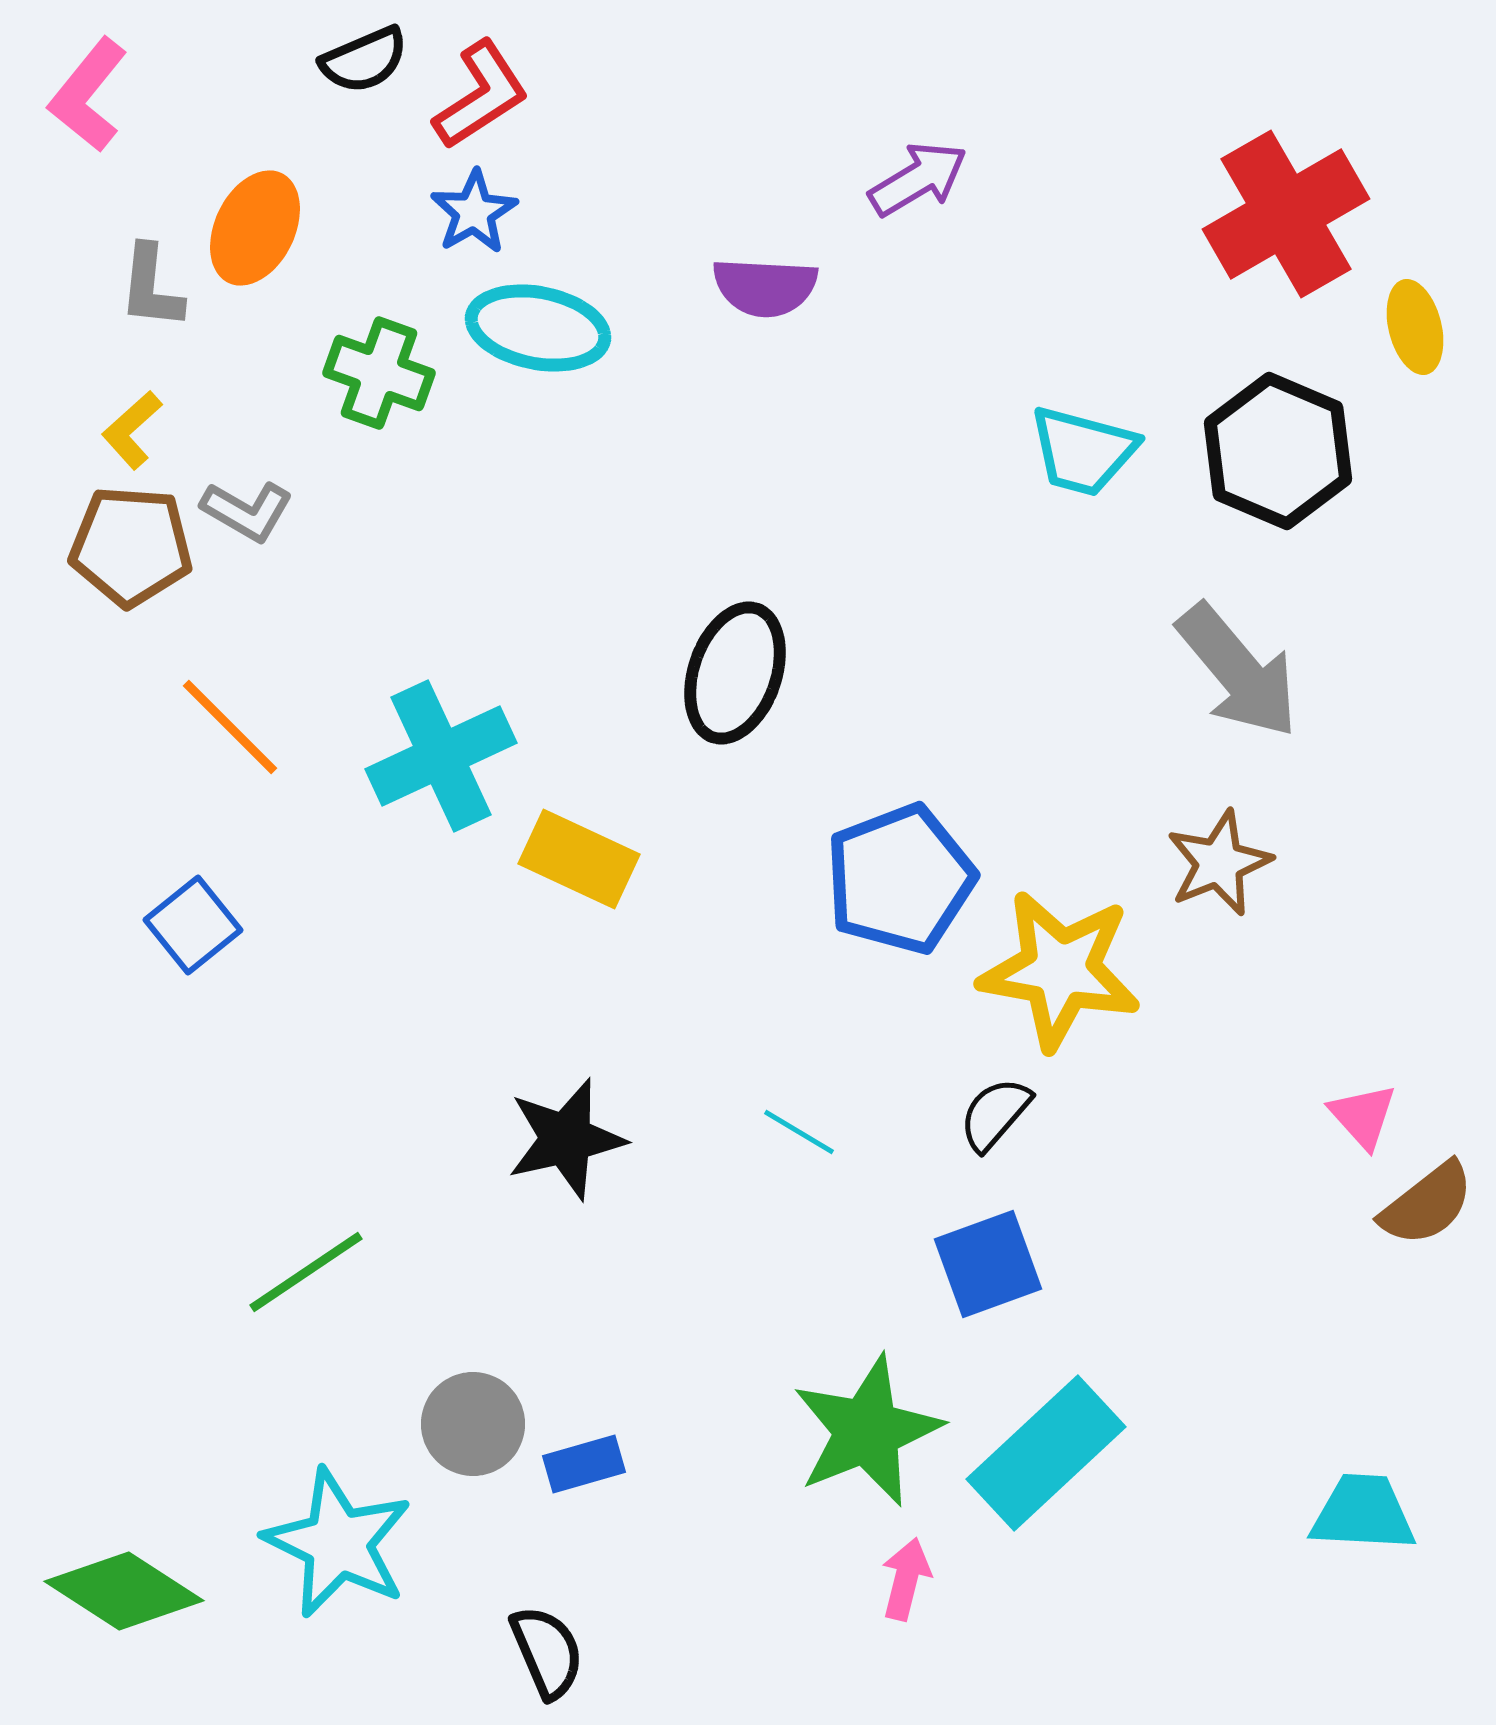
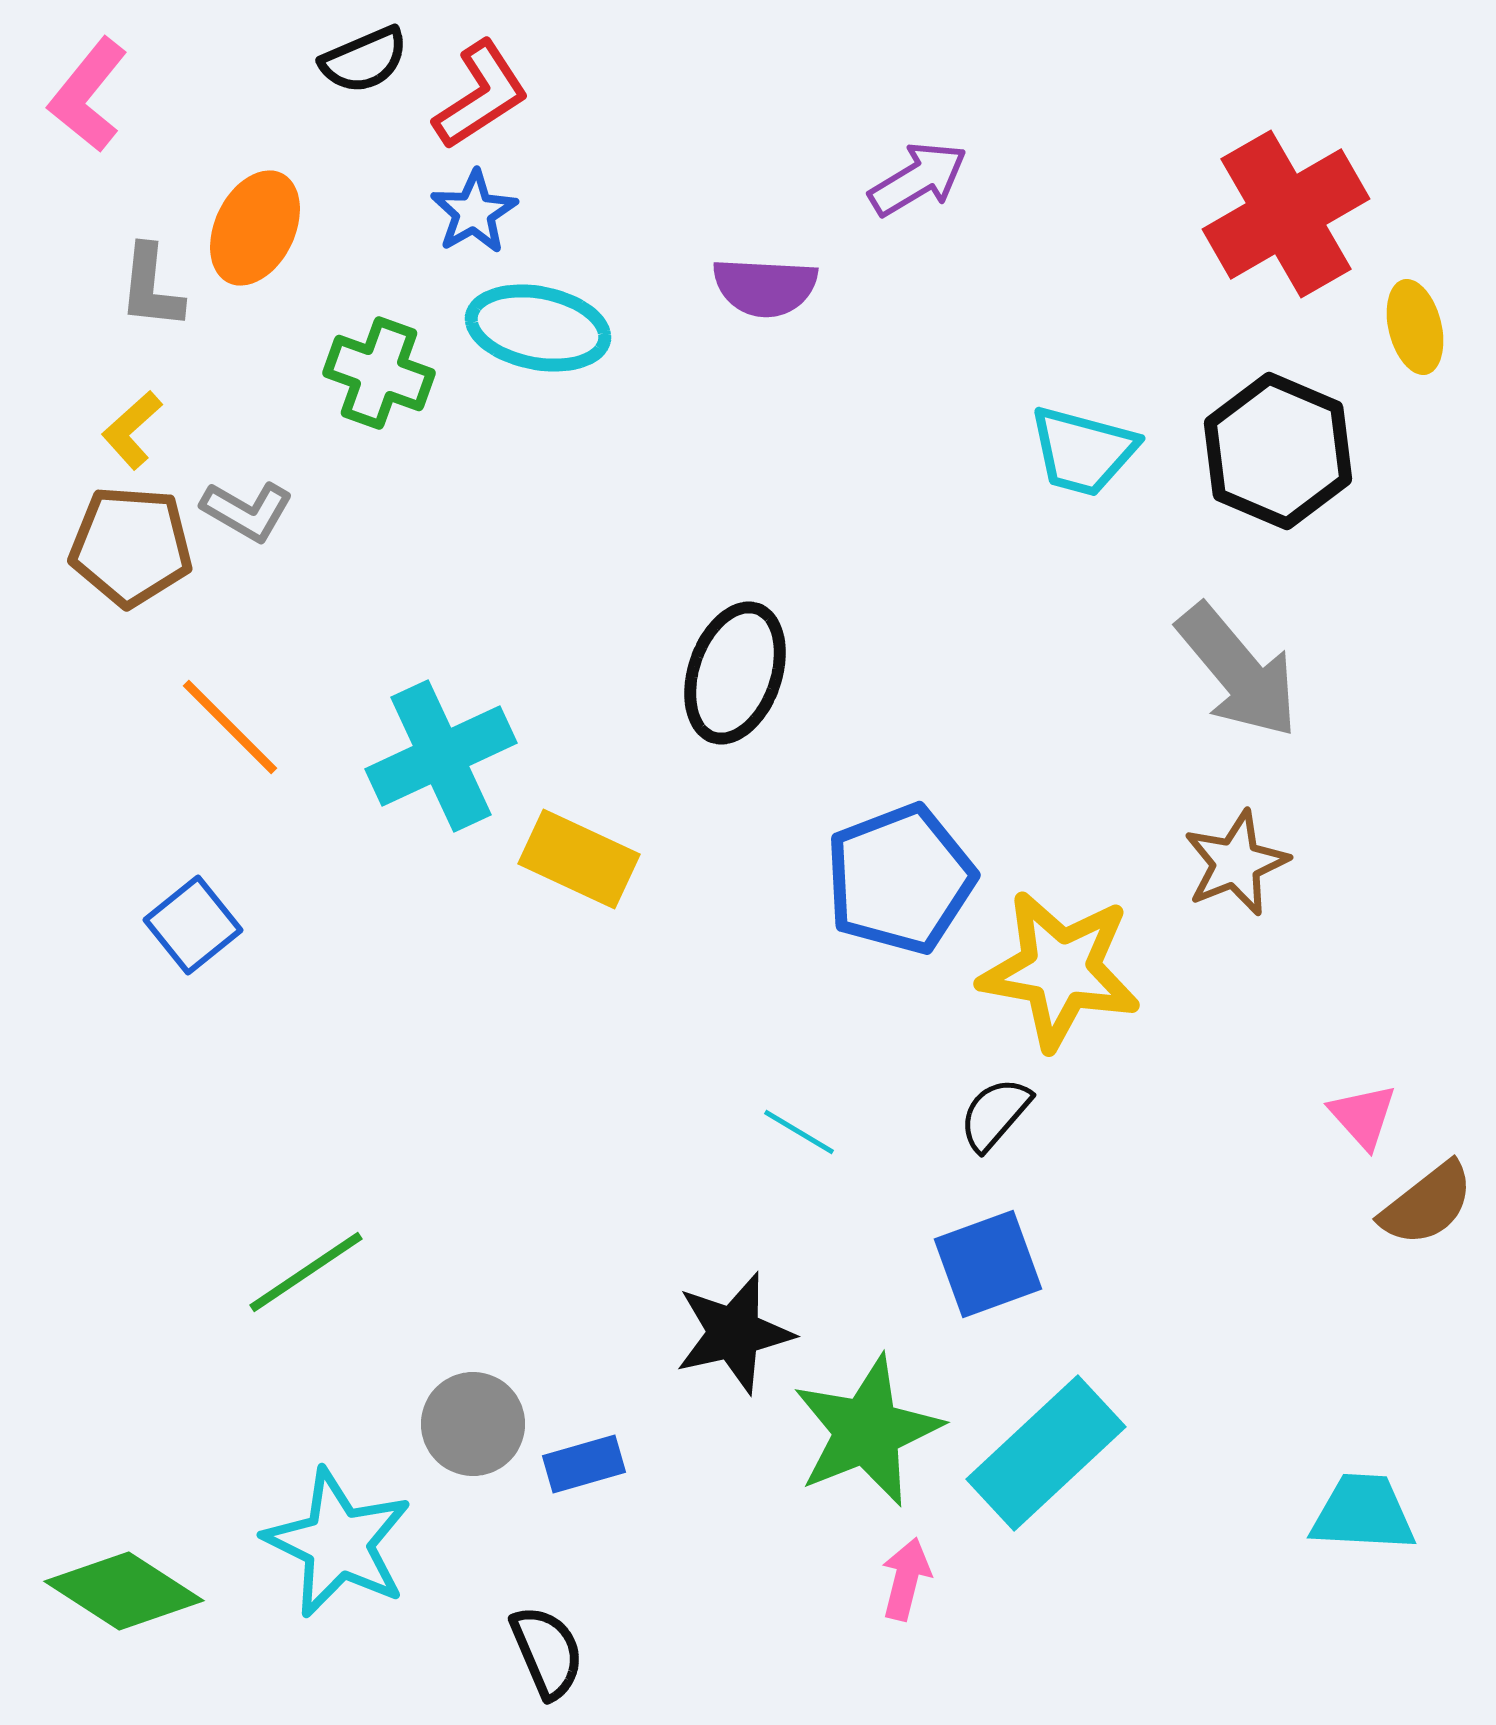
brown star at (1219, 863): moved 17 px right
black star at (566, 1139): moved 168 px right, 194 px down
